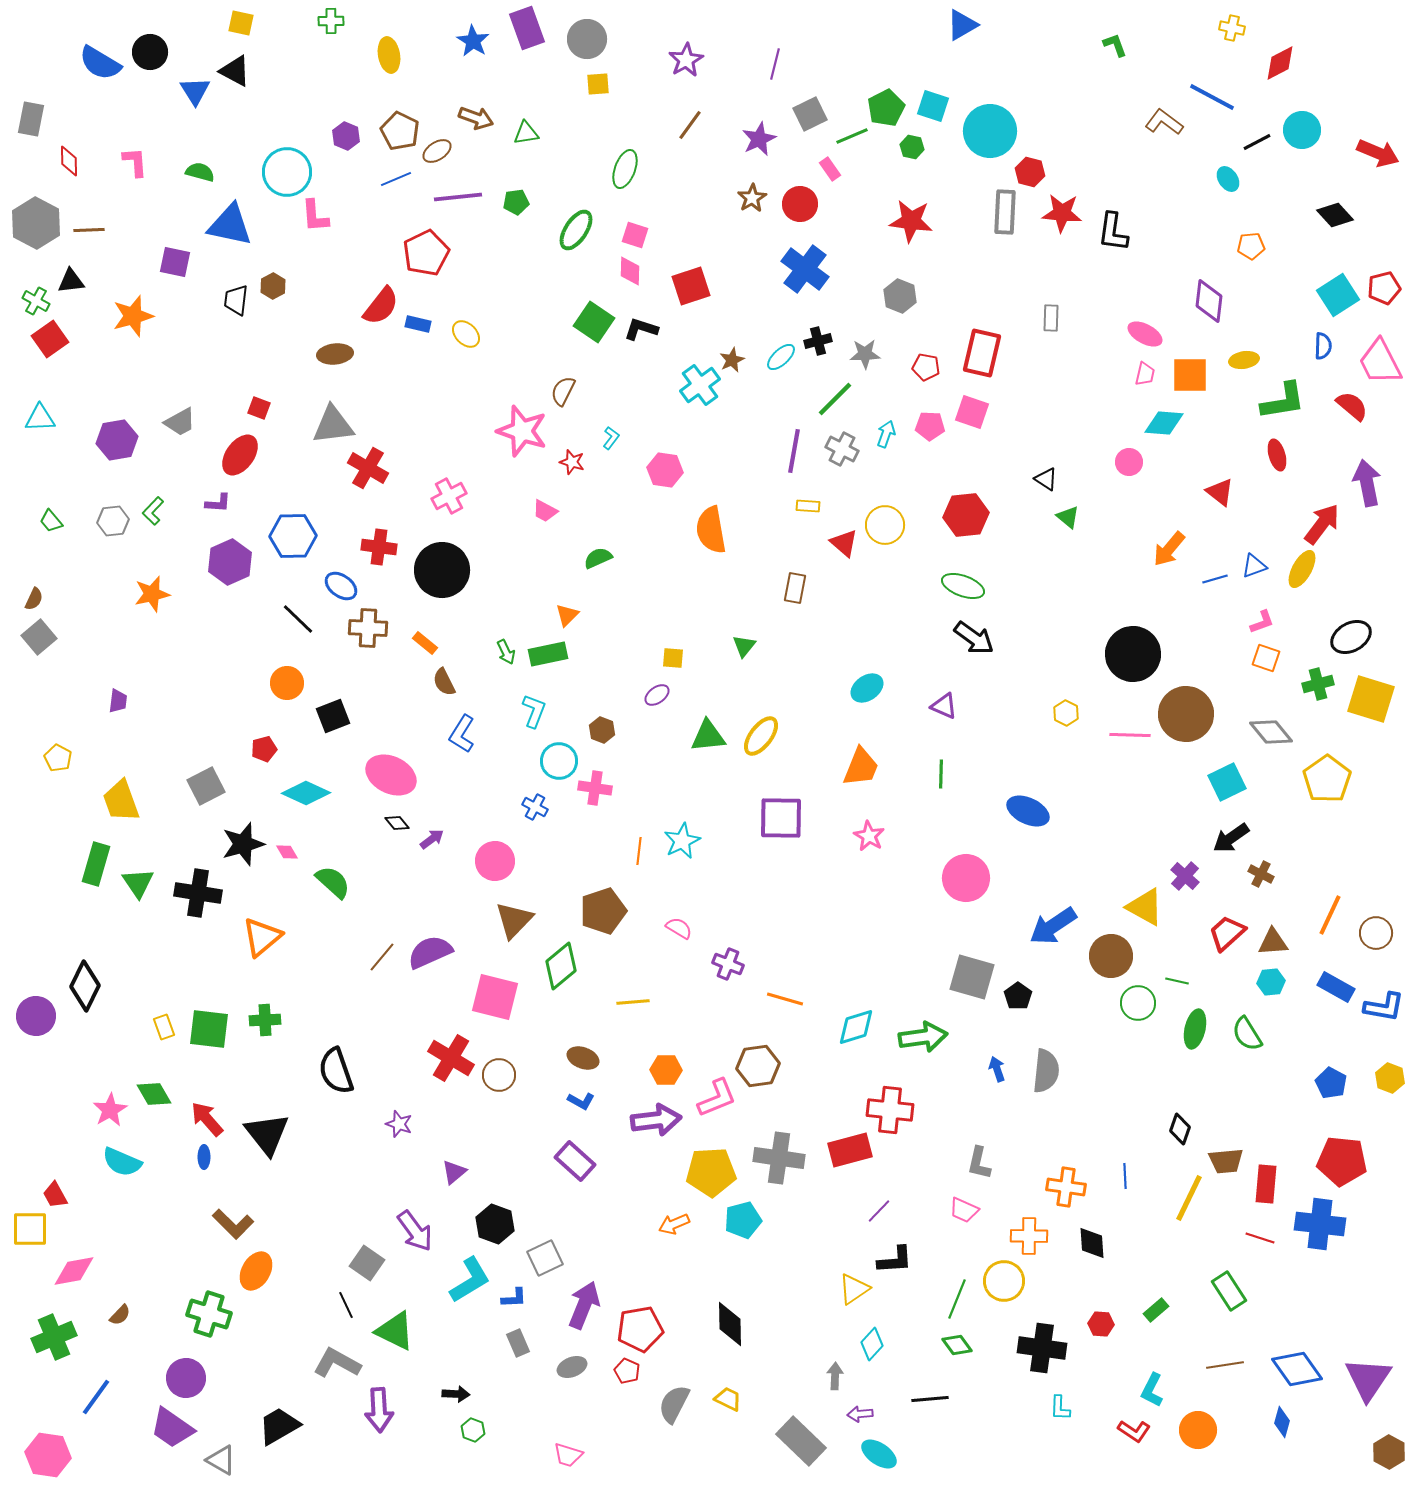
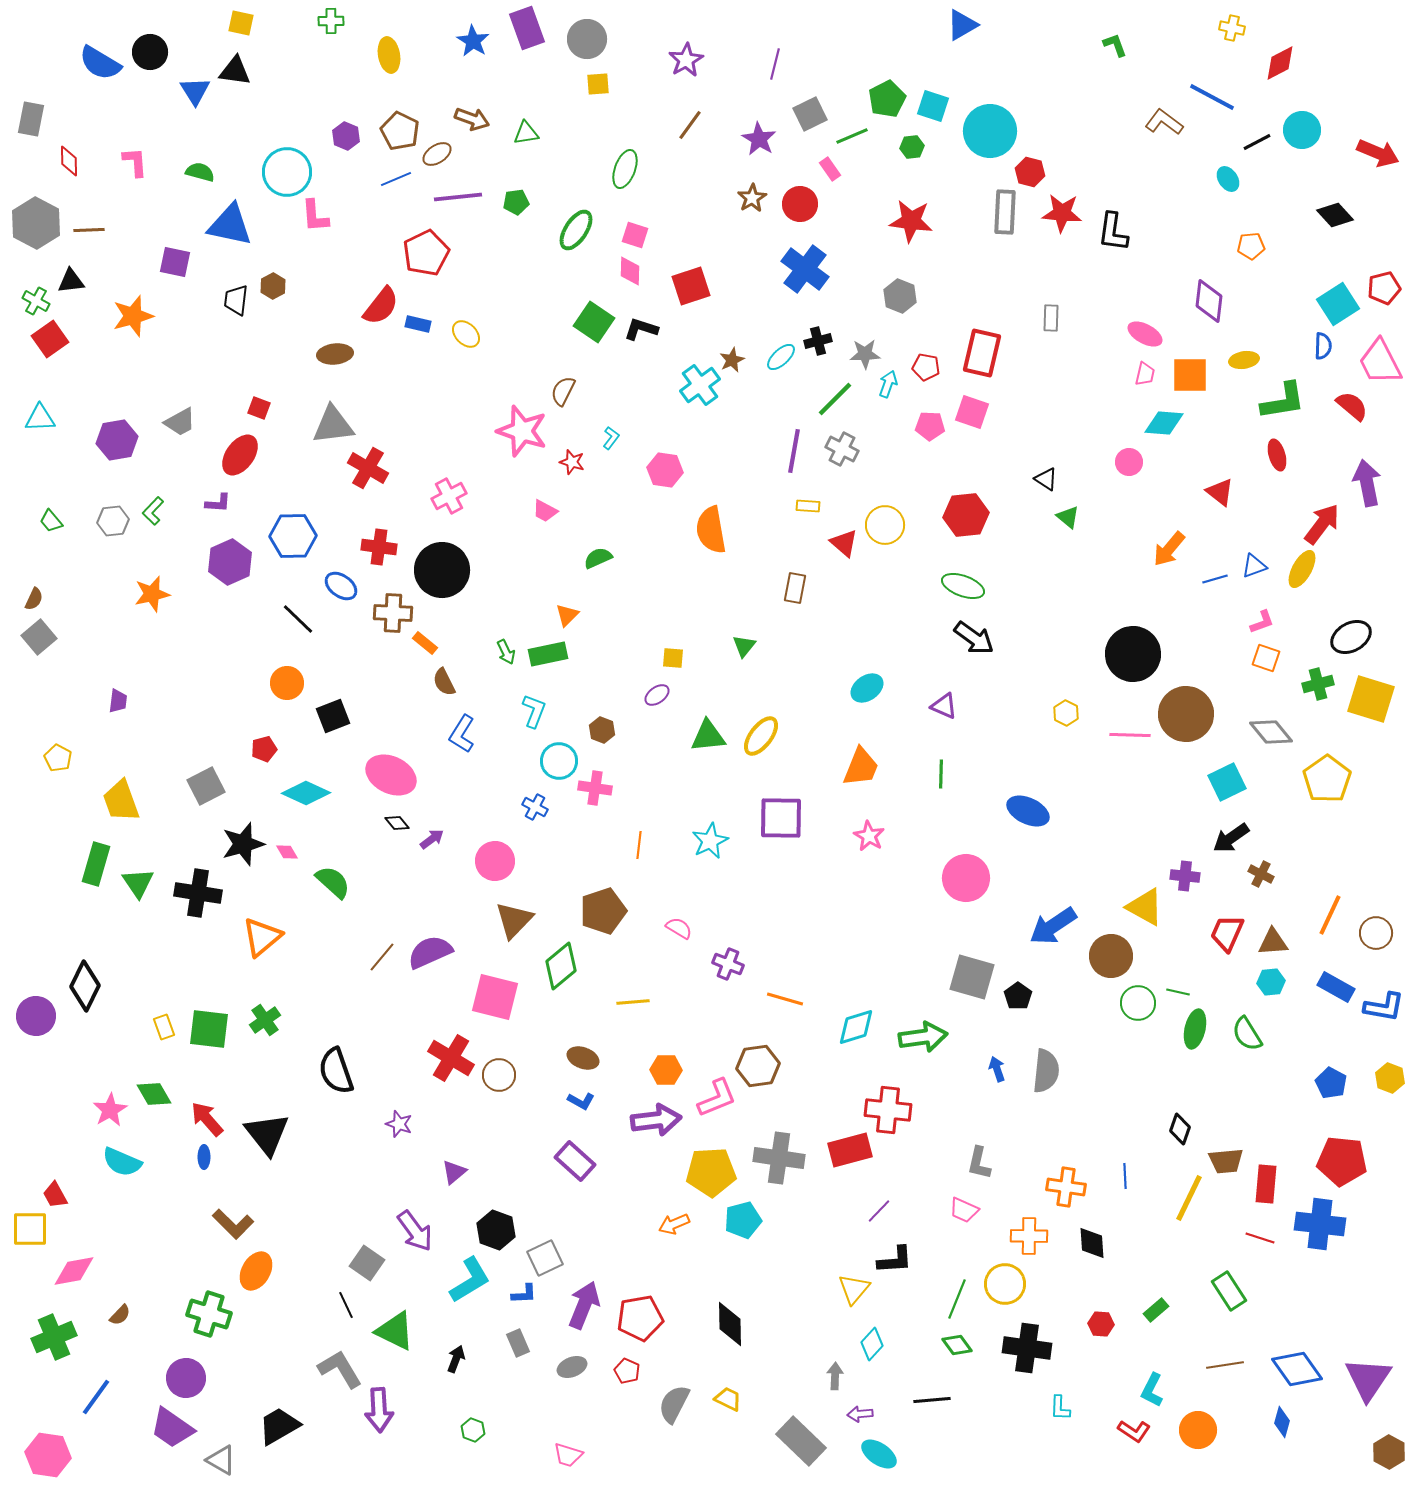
black triangle at (235, 71): rotated 20 degrees counterclockwise
green pentagon at (886, 108): moved 1 px right, 9 px up
brown arrow at (476, 118): moved 4 px left, 1 px down
purple star at (759, 139): rotated 16 degrees counterclockwise
green hexagon at (912, 147): rotated 20 degrees counterclockwise
brown ellipse at (437, 151): moved 3 px down
cyan square at (1338, 295): moved 9 px down
cyan arrow at (886, 434): moved 2 px right, 50 px up
brown cross at (368, 628): moved 25 px right, 15 px up
cyan star at (682, 841): moved 28 px right
orange line at (639, 851): moved 6 px up
purple cross at (1185, 876): rotated 36 degrees counterclockwise
red trapezoid at (1227, 933): rotated 24 degrees counterclockwise
green line at (1177, 981): moved 1 px right, 11 px down
green cross at (265, 1020): rotated 32 degrees counterclockwise
red cross at (890, 1110): moved 2 px left
black hexagon at (495, 1224): moved 1 px right, 6 px down
yellow circle at (1004, 1281): moved 1 px right, 3 px down
yellow triangle at (854, 1289): rotated 16 degrees counterclockwise
blue L-shape at (514, 1298): moved 10 px right, 4 px up
red pentagon at (640, 1329): moved 11 px up
black cross at (1042, 1348): moved 15 px left
gray L-shape at (337, 1363): moved 3 px right, 6 px down; rotated 30 degrees clockwise
black arrow at (456, 1394): moved 35 px up; rotated 72 degrees counterclockwise
black line at (930, 1399): moved 2 px right, 1 px down
